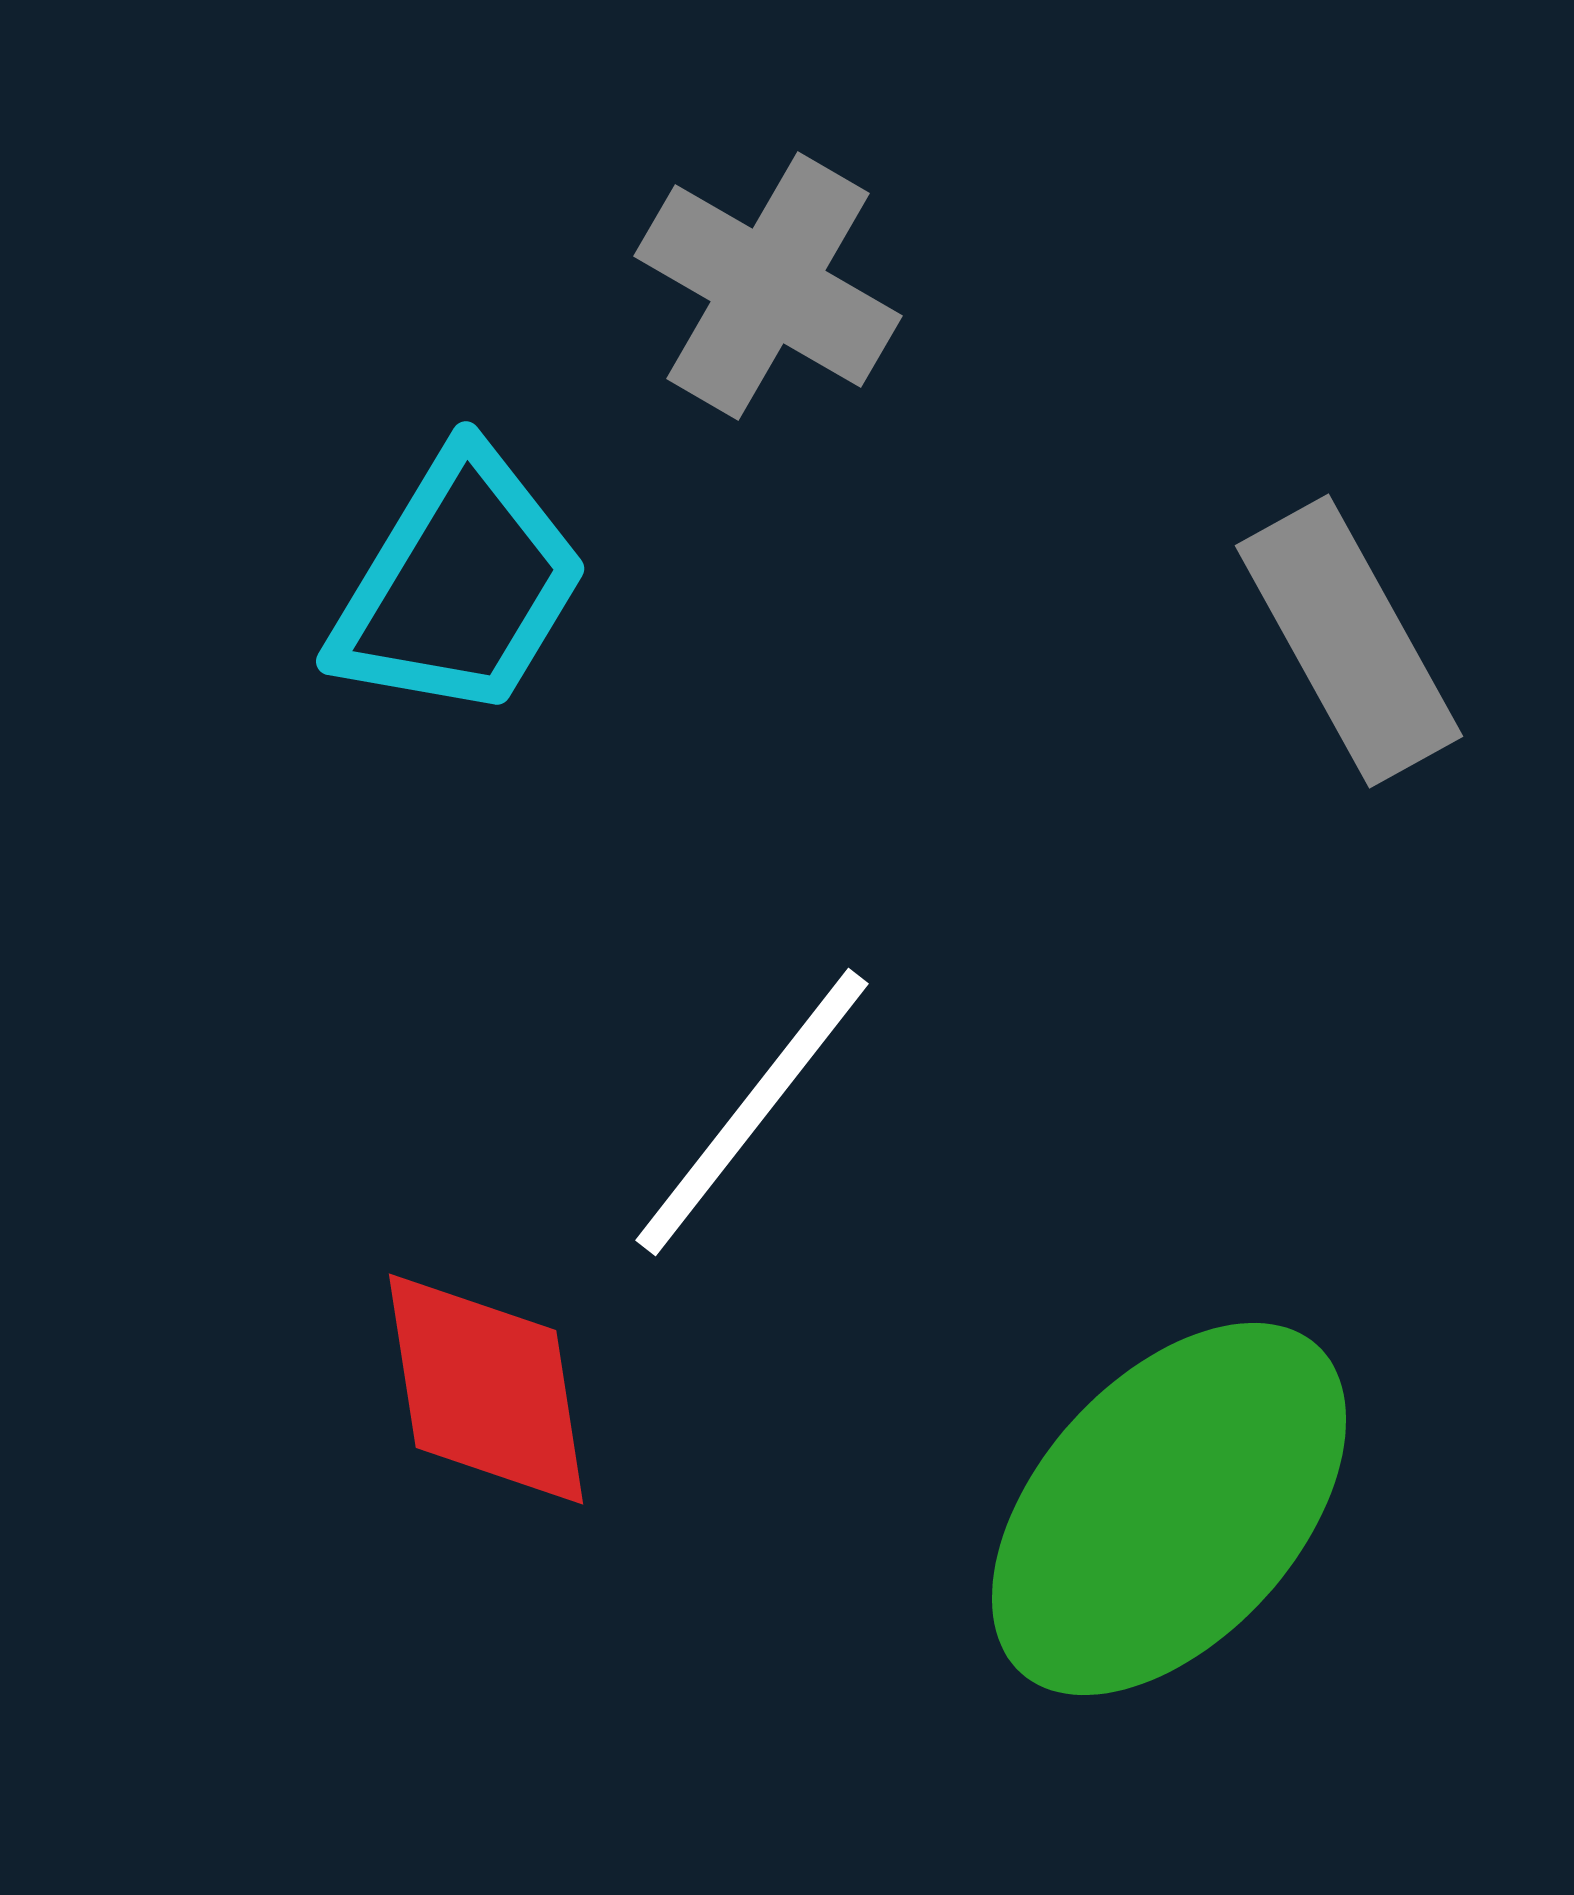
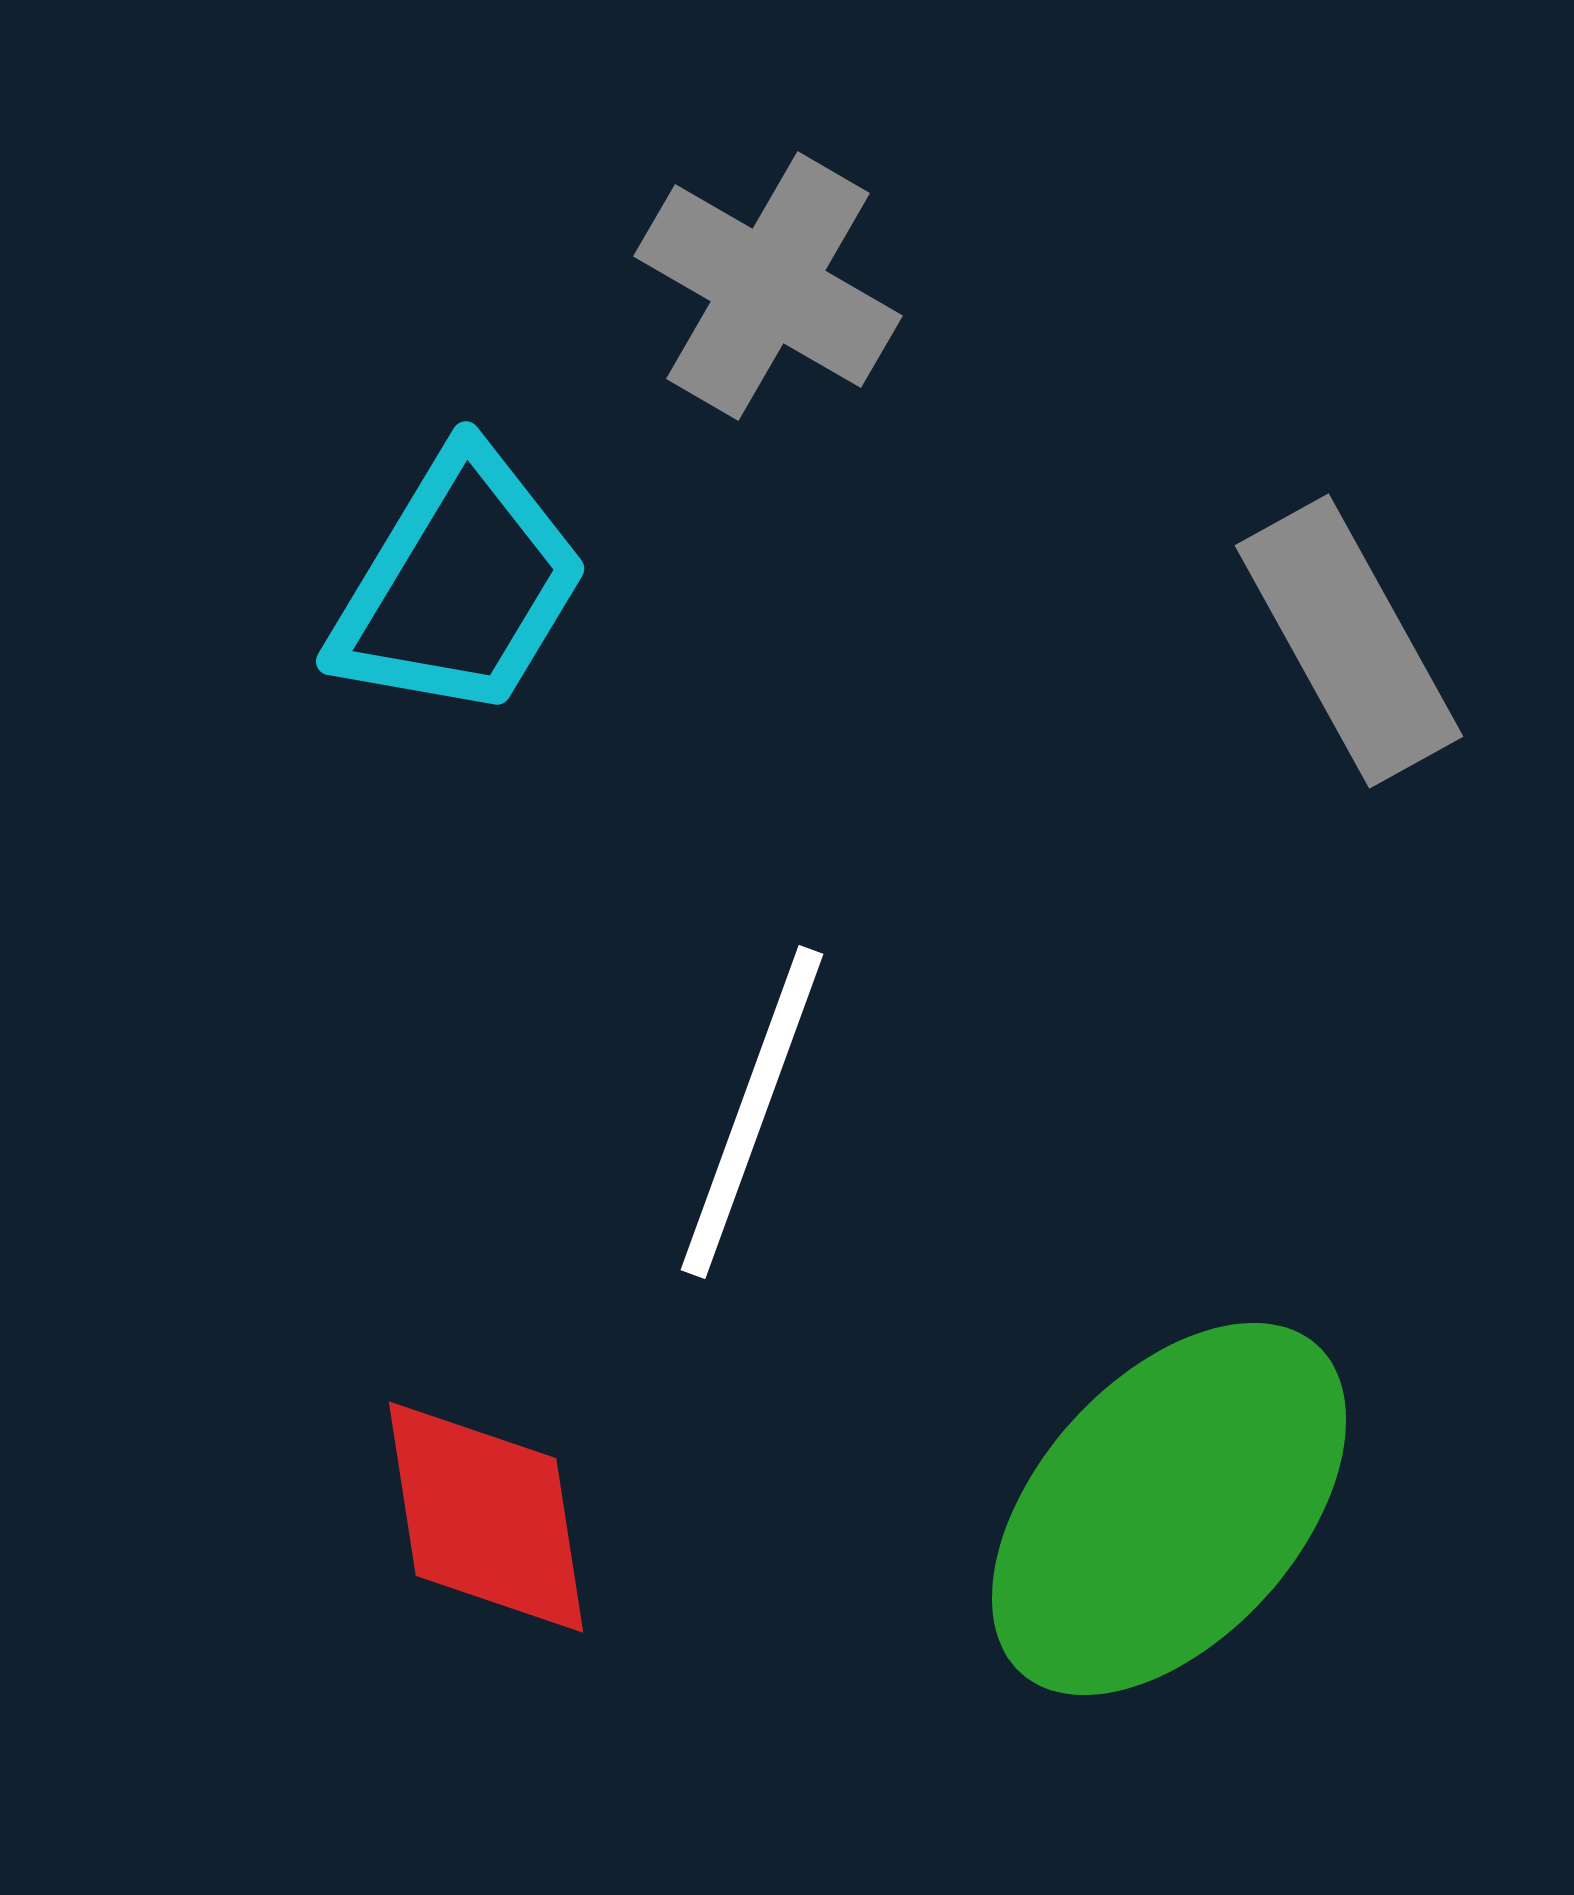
white line: rotated 18 degrees counterclockwise
red diamond: moved 128 px down
